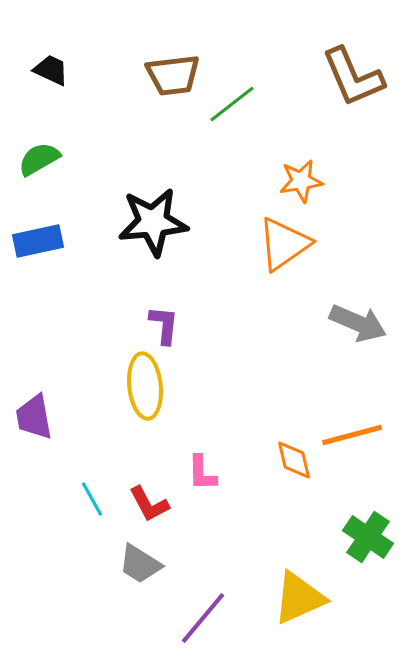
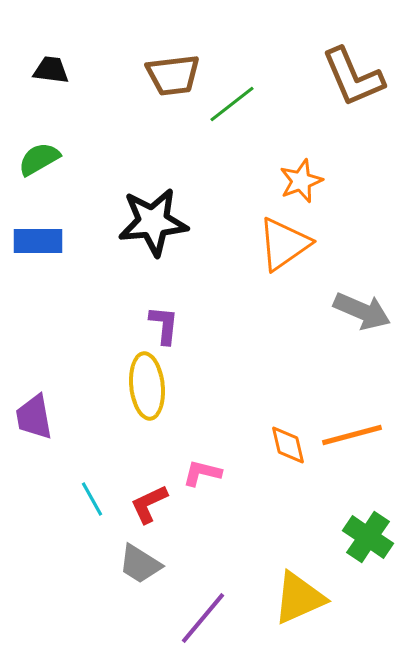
black trapezoid: rotated 18 degrees counterclockwise
orange star: rotated 12 degrees counterclockwise
blue rectangle: rotated 12 degrees clockwise
gray arrow: moved 4 px right, 12 px up
yellow ellipse: moved 2 px right
orange diamond: moved 6 px left, 15 px up
pink L-shape: rotated 105 degrees clockwise
red L-shape: rotated 93 degrees clockwise
